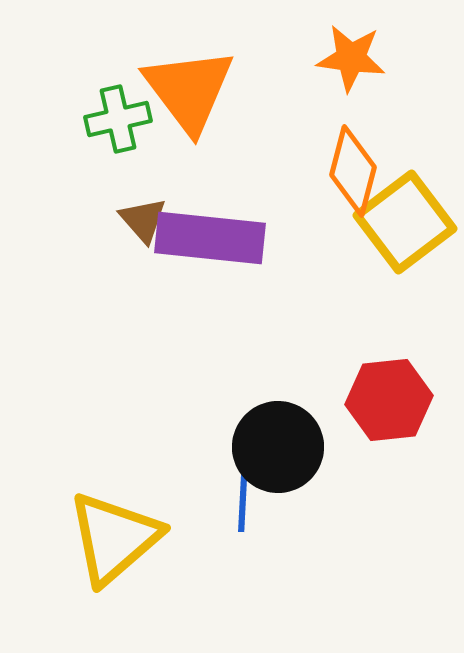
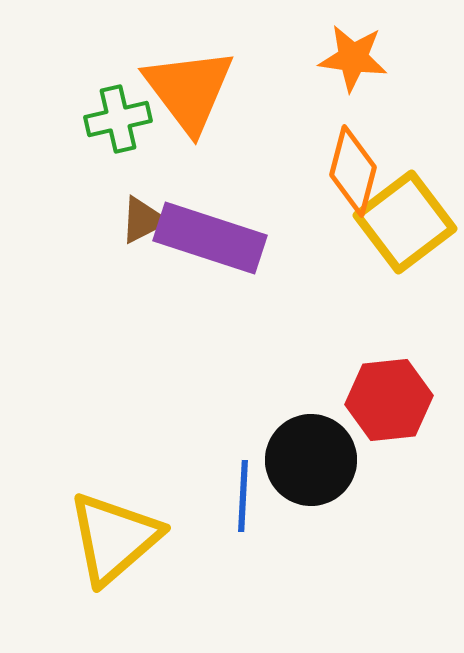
orange star: moved 2 px right
brown triangle: rotated 44 degrees clockwise
purple rectangle: rotated 12 degrees clockwise
black circle: moved 33 px right, 13 px down
